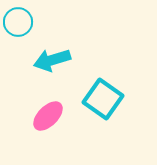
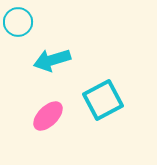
cyan square: moved 1 px down; rotated 27 degrees clockwise
